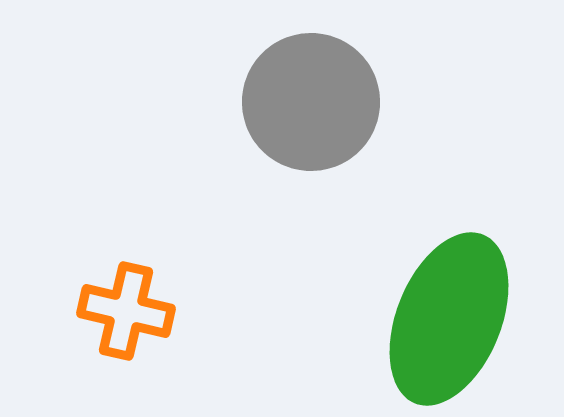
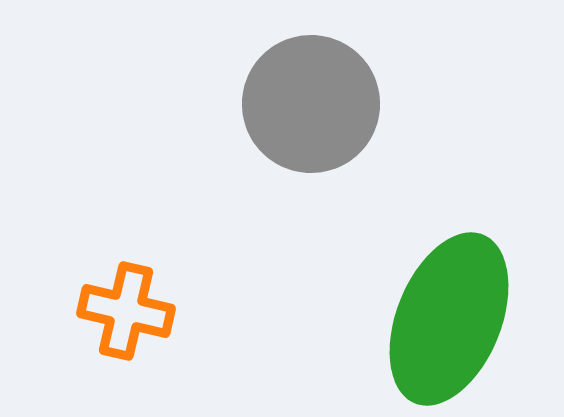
gray circle: moved 2 px down
